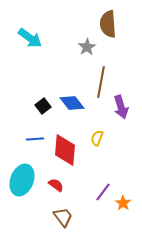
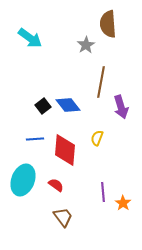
gray star: moved 1 px left, 2 px up
blue diamond: moved 4 px left, 2 px down
cyan ellipse: moved 1 px right
purple line: rotated 42 degrees counterclockwise
